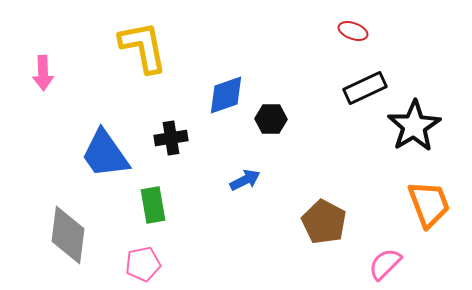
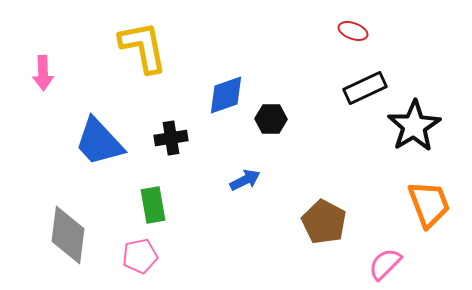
blue trapezoid: moved 6 px left, 12 px up; rotated 8 degrees counterclockwise
pink pentagon: moved 3 px left, 8 px up
